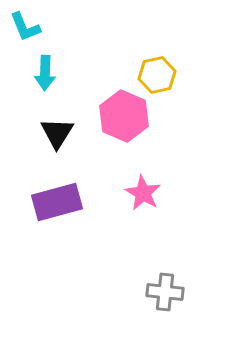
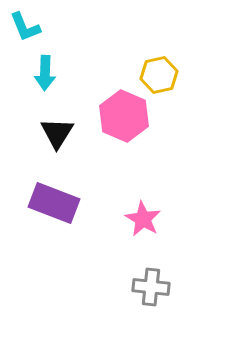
yellow hexagon: moved 2 px right
pink star: moved 26 px down
purple rectangle: moved 3 px left, 1 px down; rotated 36 degrees clockwise
gray cross: moved 14 px left, 5 px up
